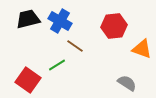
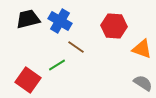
red hexagon: rotated 10 degrees clockwise
brown line: moved 1 px right, 1 px down
gray semicircle: moved 16 px right
